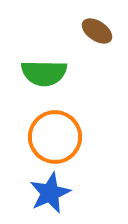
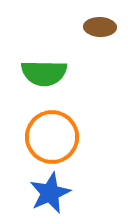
brown ellipse: moved 3 px right, 4 px up; rotated 32 degrees counterclockwise
orange circle: moved 3 px left
